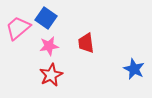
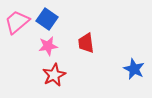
blue square: moved 1 px right, 1 px down
pink trapezoid: moved 1 px left, 6 px up
pink star: moved 1 px left
red star: moved 3 px right
